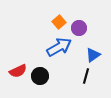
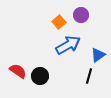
purple circle: moved 2 px right, 13 px up
blue arrow: moved 9 px right, 2 px up
blue triangle: moved 5 px right
red semicircle: rotated 120 degrees counterclockwise
black line: moved 3 px right
